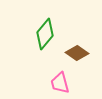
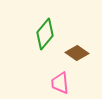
pink trapezoid: rotated 10 degrees clockwise
